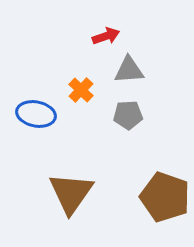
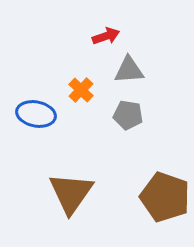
gray pentagon: rotated 12 degrees clockwise
